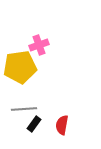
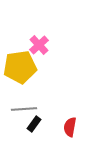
pink cross: rotated 24 degrees counterclockwise
red semicircle: moved 8 px right, 2 px down
